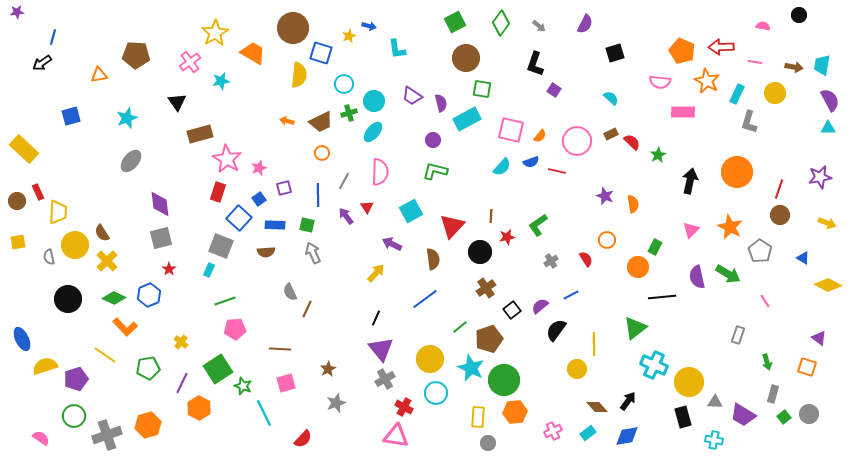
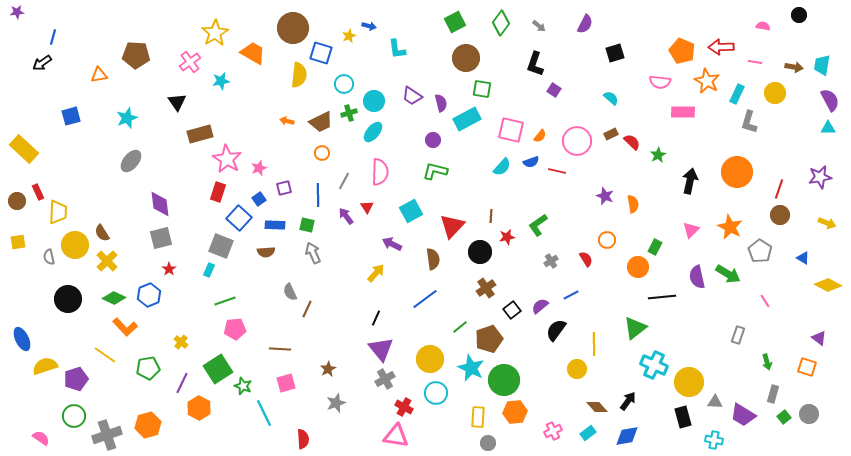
red semicircle at (303, 439): rotated 48 degrees counterclockwise
